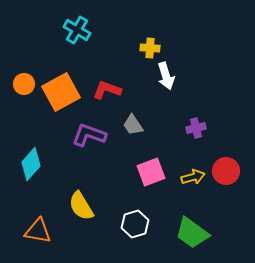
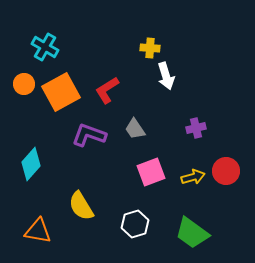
cyan cross: moved 32 px left, 17 px down
red L-shape: rotated 52 degrees counterclockwise
gray trapezoid: moved 2 px right, 4 px down
